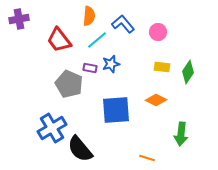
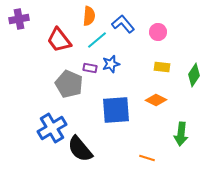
green diamond: moved 6 px right, 3 px down
